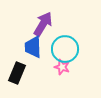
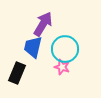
blue trapezoid: rotated 15 degrees clockwise
